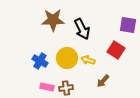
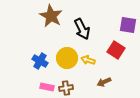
brown star: moved 2 px left, 4 px up; rotated 30 degrees clockwise
brown arrow: moved 1 px right, 1 px down; rotated 24 degrees clockwise
